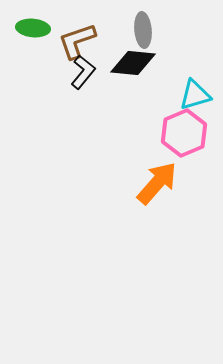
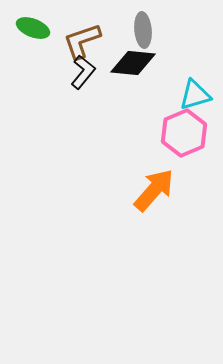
green ellipse: rotated 16 degrees clockwise
brown L-shape: moved 5 px right
orange arrow: moved 3 px left, 7 px down
